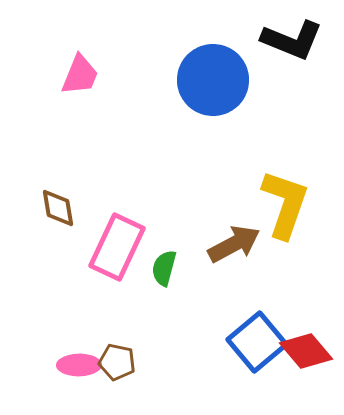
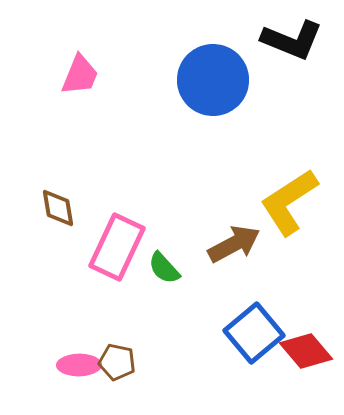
yellow L-shape: moved 4 px right, 2 px up; rotated 142 degrees counterclockwise
green semicircle: rotated 57 degrees counterclockwise
blue square: moved 3 px left, 9 px up
